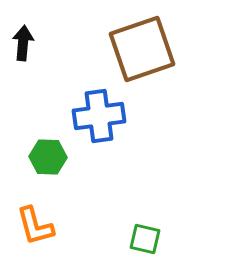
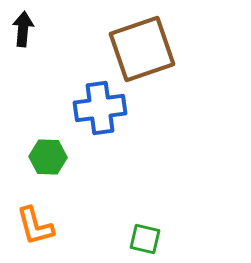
black arrow: moved 14 px up
blue cross: moved 1 px right, 8 px up
